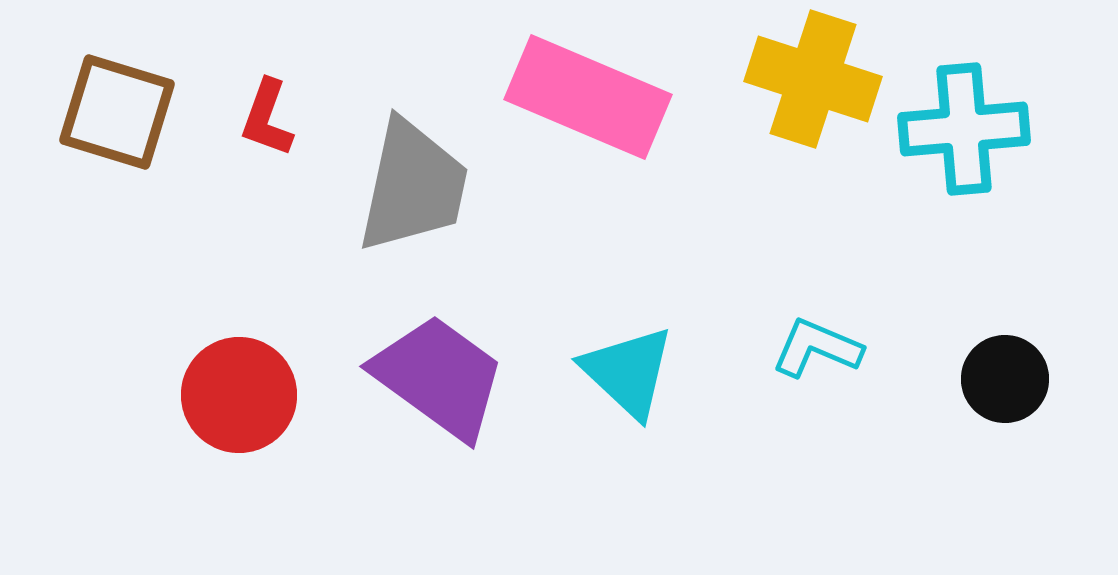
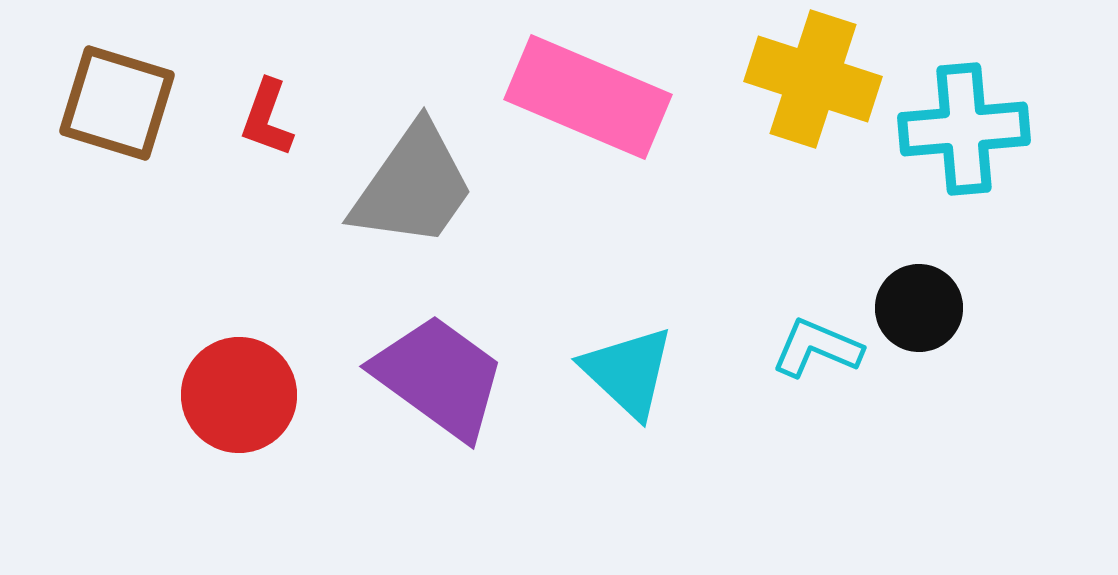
brown square: moved 9 px up
gray trapezoid: rotated 23 degrees clockwise
black circle: moved 86 px left, 71 px up
